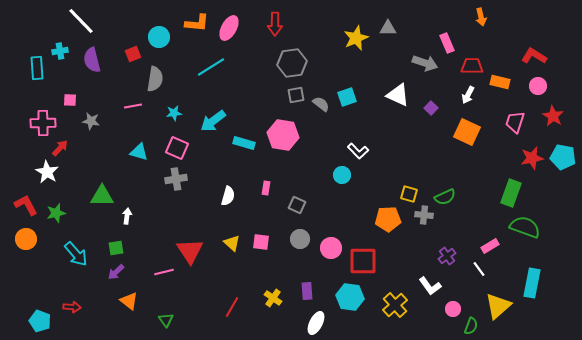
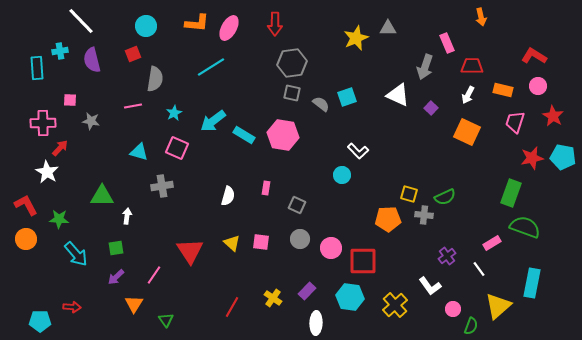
cyan circle at (159, 37): moved 13 px left, 11 px up
gray arrow at (425, 63): moved 4 px down; rotated 90 degrees clockwise
orange rectangle at (500, 82): moved 3 px right, 8 px down
gray square at (296, 95): moved 4 px left, 2 px up; rotated 24 degrees clockwise
cyan star at (174, 113): rotated 21 degrees counterclockwise
cyan rectangle at (244, 143): moved 8 px up; rotated 15 degrees clockwise
gray cross at (176, 179): moved 14 px left, 7 px down
green star at (56, 213): moved 3 px right, 6 px down; rotated 18 degrees clockwise
pink rectangle at (490, 246): moved 2 px right, 3 px up
purple arrow at (116, 272): moved 5 px down
pink line at (164, 272): moved 10 px left, 3 px down; rotated 42 degrees counterclockwise
purple rectangle at (307, 291): rotated 48 degrees clockwise
orange triangle at (129, 301): moved 5 px right, 3 px down; rotated 24 degrees clockwise
cyan pentagon at (40, 321): rotated 20 degrees counterclockwise
white ellipse at (316, 323): rotated 25 degrees counterclockwise
